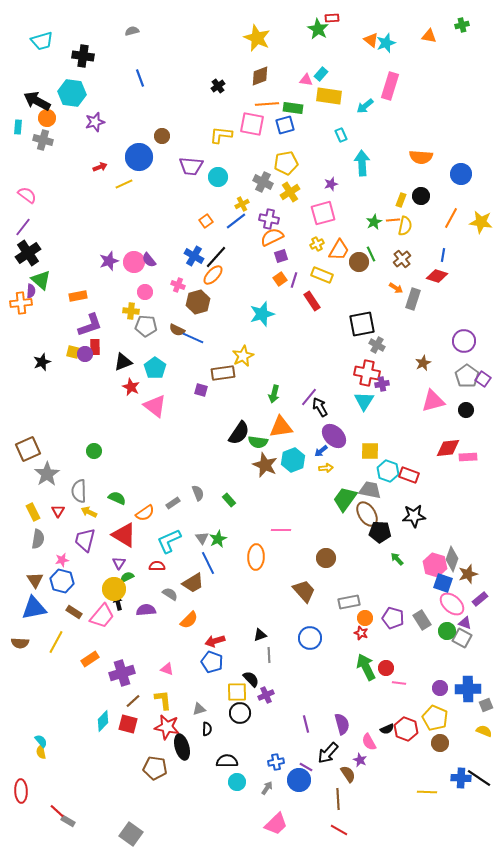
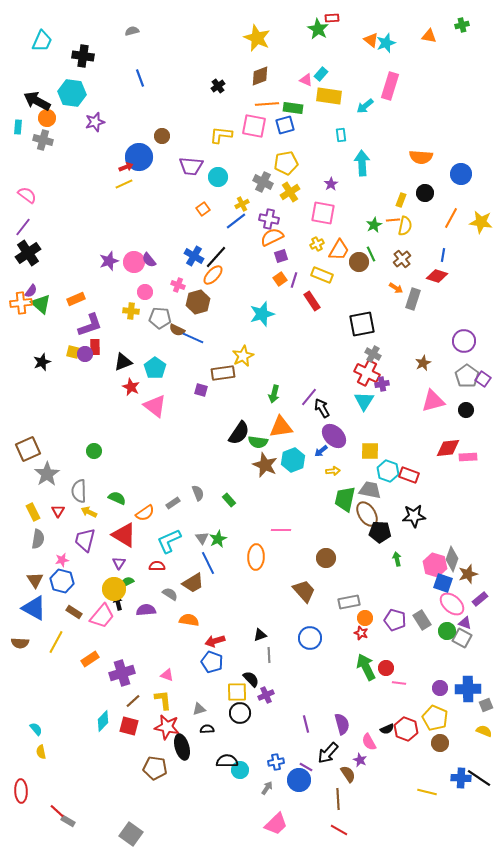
cyan trapezoid at (42, 41): rotated 50 degrees counterclockwise
pink triangle at (306, 80): rotated 16 degrees clockwise
pink square at (252, 124): moved 2 px right, 2 px down
cyan rectangle at (341, 135): rotated 16 degrees clockwise
red arrow at (100, 167): moved 26 px right
purple star at (331, 184): rotated 16 degrees counterclockwise
black circle at (421, 196): moved 4 px right, 3 px up
pink square at (323, 213): rotated 25 degrees clockwise
orange square at (206, 221): moved 3 px left, 12 px up
green star at (374, 222): moved 3 px down
green triangle at (41, 280): moved 24 px down
purple semicircle at (31, 291): rotated 32 degrees clockwise
orange rectangle at (78, 296): moved 2 px left, 3 px down; rotated 12 degrees counterclockwise
gray pentagon at (146, 326): moved 14 px right, 8 px up
gray cross at (377, 345): moved 4 px left, 9 px down
red cross at (367, 373): rotated 15 degrees clockwise
black arrow at (320, 407): moved 2 px right, 1 px down
yellow arrow at (326, 468): moved 7 px right, 3 px down
green trapezoid at (345, 499): rotated 24 degrees counterclockwise
green arrow at (397, 559): rotated 32 degrees clockwise
green semicircle at (127, 577): moved 5 px down
blue triangle at (34, 608): rotated 40 degrees clockwise
purple pentagon at (393, 618): moved 2 px right, 2 px down
orange semicircle at (189, 620): rotated 126 degrees counterclockwise
pink triangle at (167, 669): moved 6 px down
red square at (128, 724): moved 1 px right, 2 px down
black semicircle at (207, 729): rotated 96 degrees counterclockwise
cyan semicircle at (41, 741): moved 5 px left, 12 px up
cyan circle at (237, 782): moved 3 px right, 12 px up
yellow line at (427, 792): rotated 12 degrees clockwise
